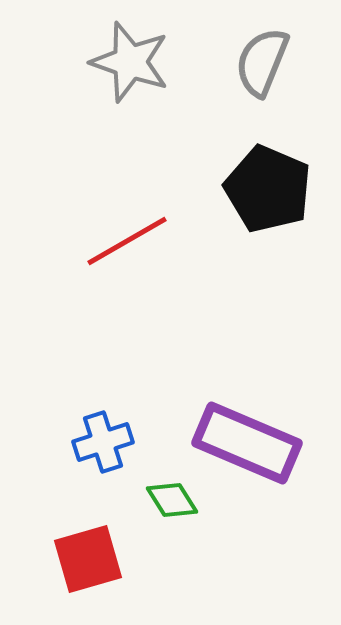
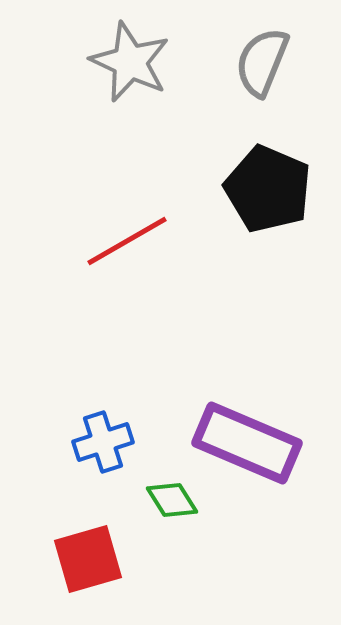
gray star: rotated 6 degrees clockwise
